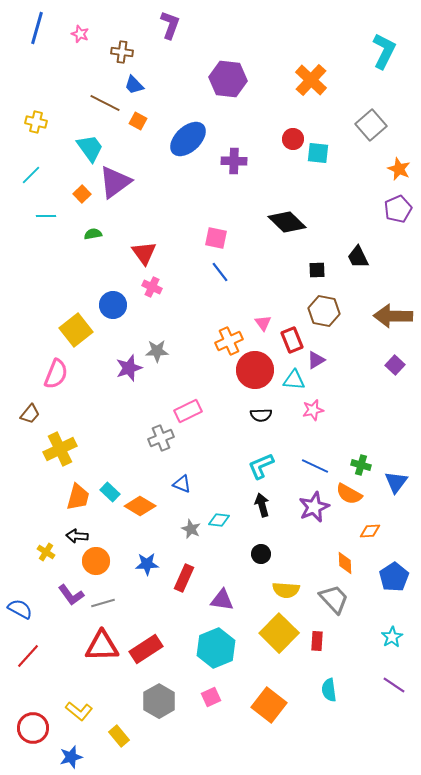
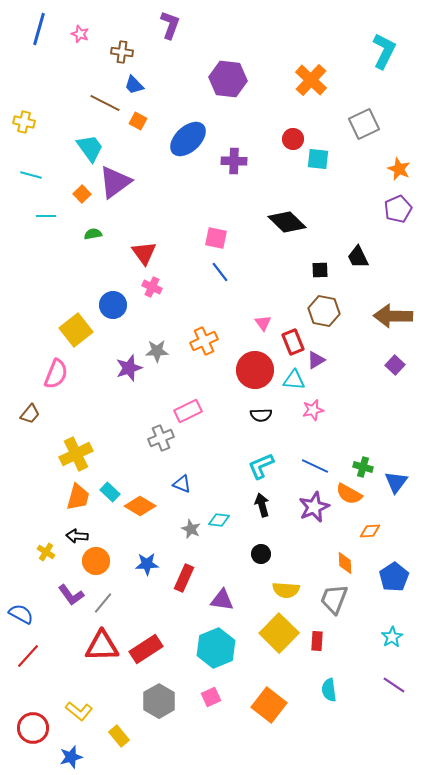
blue line at (37, 28): moved 2 px right, 1 px down
yellow cross at (36, 122): moved 12 px left
gray square at (371, 125): moved 7 px left, 1 px up; rotated 16 degrees clockwise
cyan square at (318, 153): moved 6 px down
cyan line at (31, 175): rotated 60 degrees clockwise
black square at (317, 270): moved 3 px right
red rectangle at (292, 340): moved 1 px right, 2 px down
orange cross at (229, 341): moved 25 px left
yellow cross at (60, 449): moved 16 px right, 5 px down
green cross at (361, 465): moved 2 px right, 2 px down
gray trapezoid at (334, 599): rotated 116 degrees counterclockwise
gray line at (103, 603): rotated 35 degrees counterclockwise
blue semicircle at (20, 609): moved 1 px right, 5 px down
